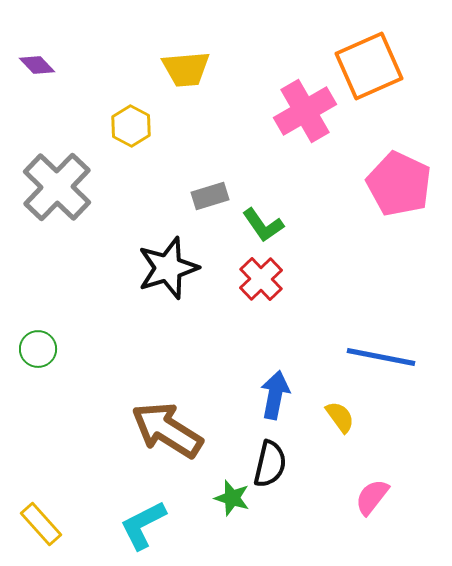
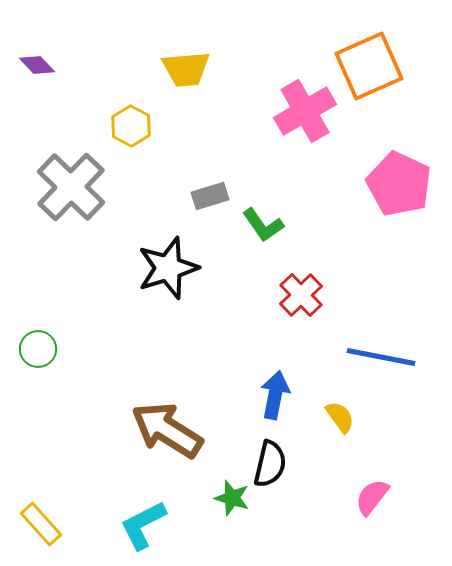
gray cross: moved 14 px right
red cross: moved 40 px right, 16 px down
